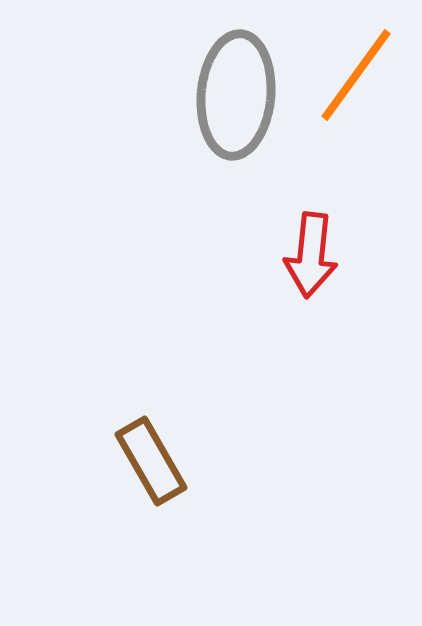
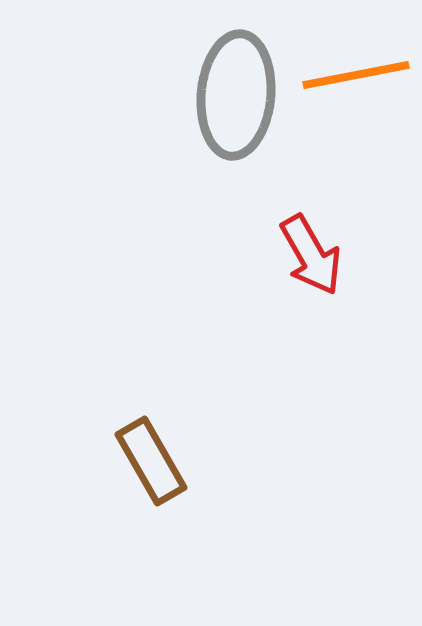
orange line: rotated 43 degrees clockwise
red arrow: rotated 36 degrees counterclockwise
